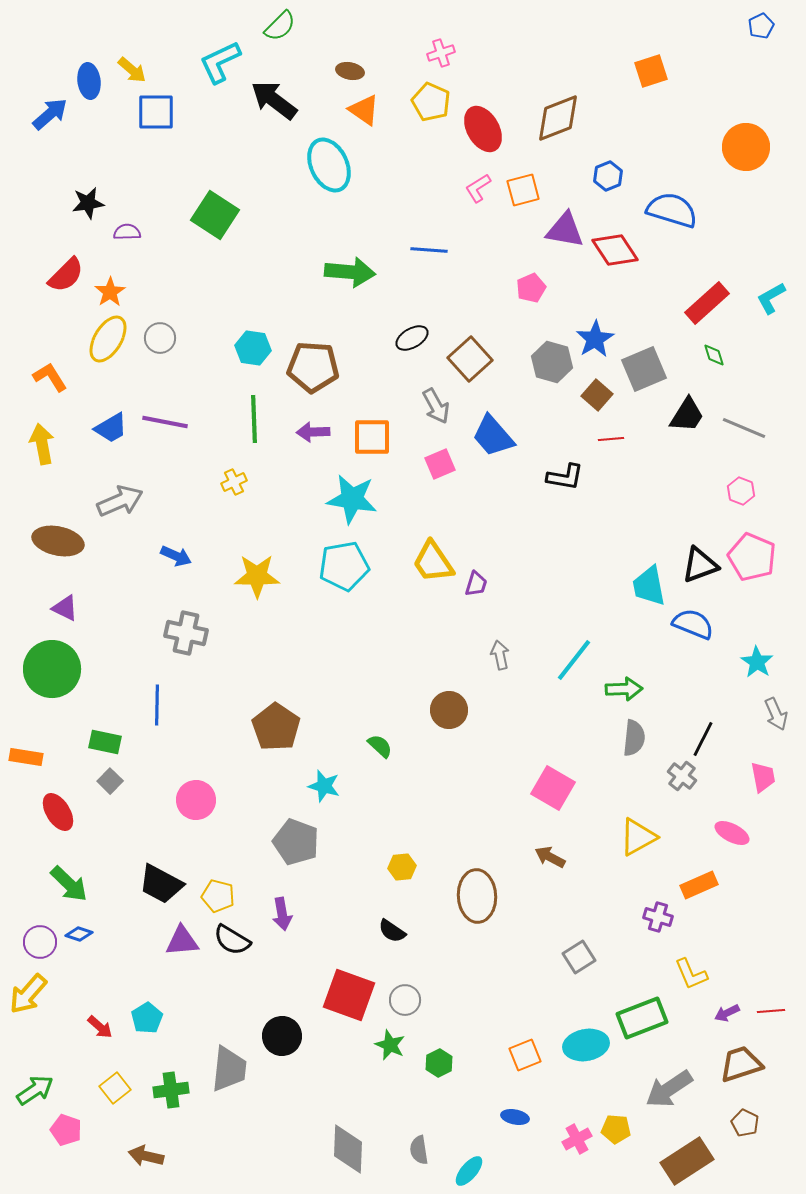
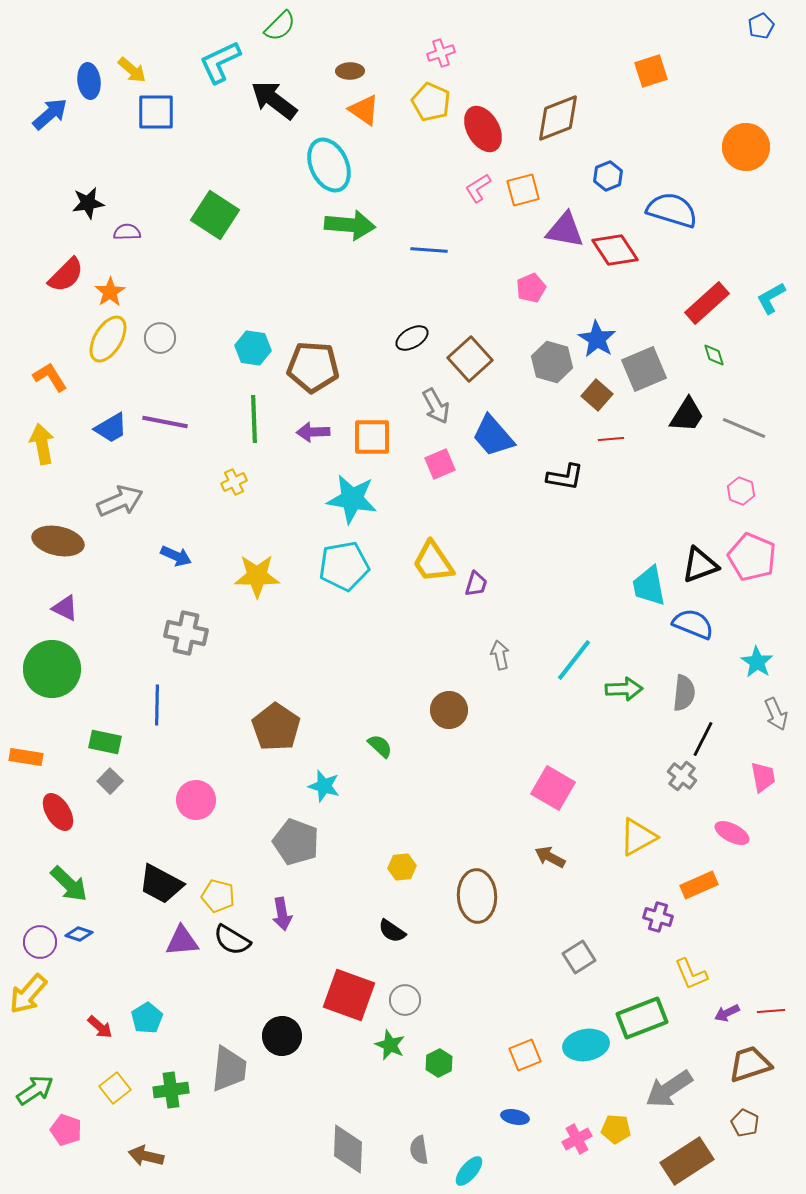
brown ellipse at (350, 71): rotated 12 degrees counterclockwise
green arrow at (350, 272): moved 47 px up
blue star at (595, 339): moved 2 px right; rotated 9 degrees counterclockwise
gray semicircle at (634, 738): moved 50 px right, 45 px up
brown trapezoid at (741, 1064): moved 9 px right
